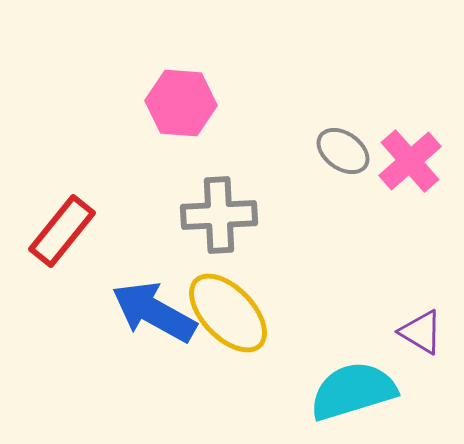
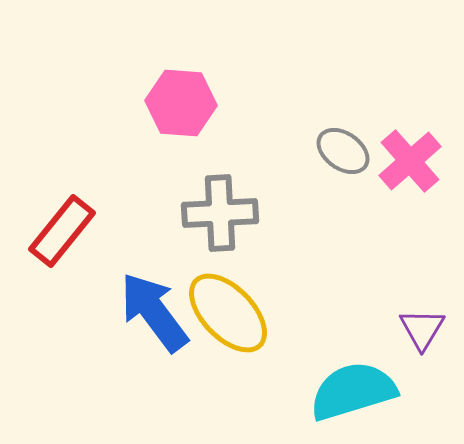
gray cross: moved 1 px right, 2 px up
blue arrow: rotated 24 degrees clockwise
purple triangle: moved 1 px right, 3 px up; rotated 30 degrees clockwise
